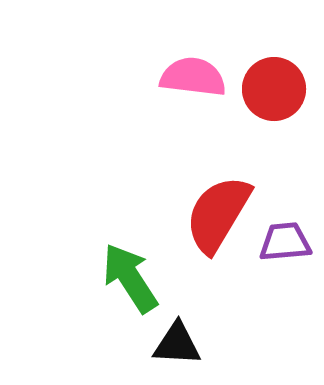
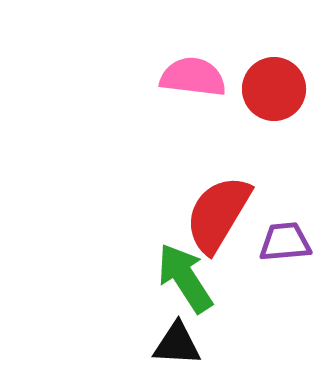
green arrow: moved 55 px right
